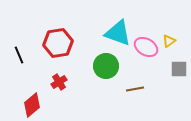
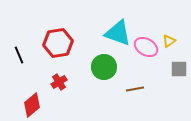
green circle: moved 2 px left, 1 px down
